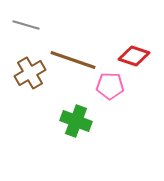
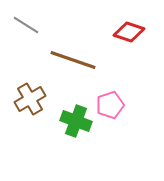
gray line: rotated 16 degrees clockwise
red diamond: moved 5 px left, 24 px up
brown cross: moved 26 px down
pink pentagon: moved 19 px down; rotated 20 degrees counterclockwise
